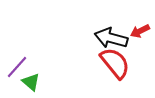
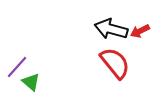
black arrow: moved 9 px up
